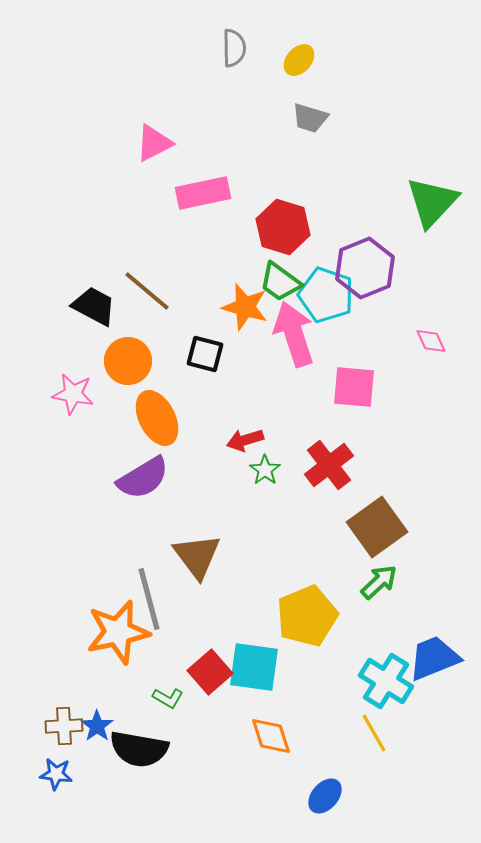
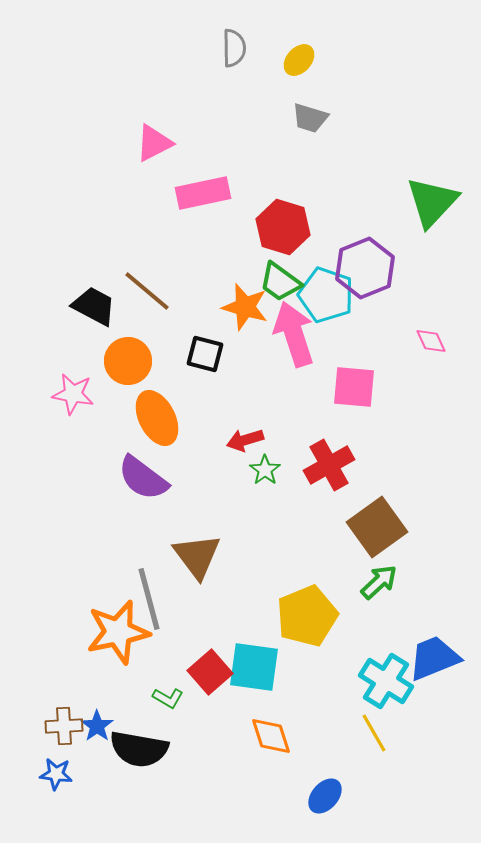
red cross at (329, 465): rotated 9 degrees clockwise
purple semicircle at (143, 478): rotated 68 degrees clockwise
